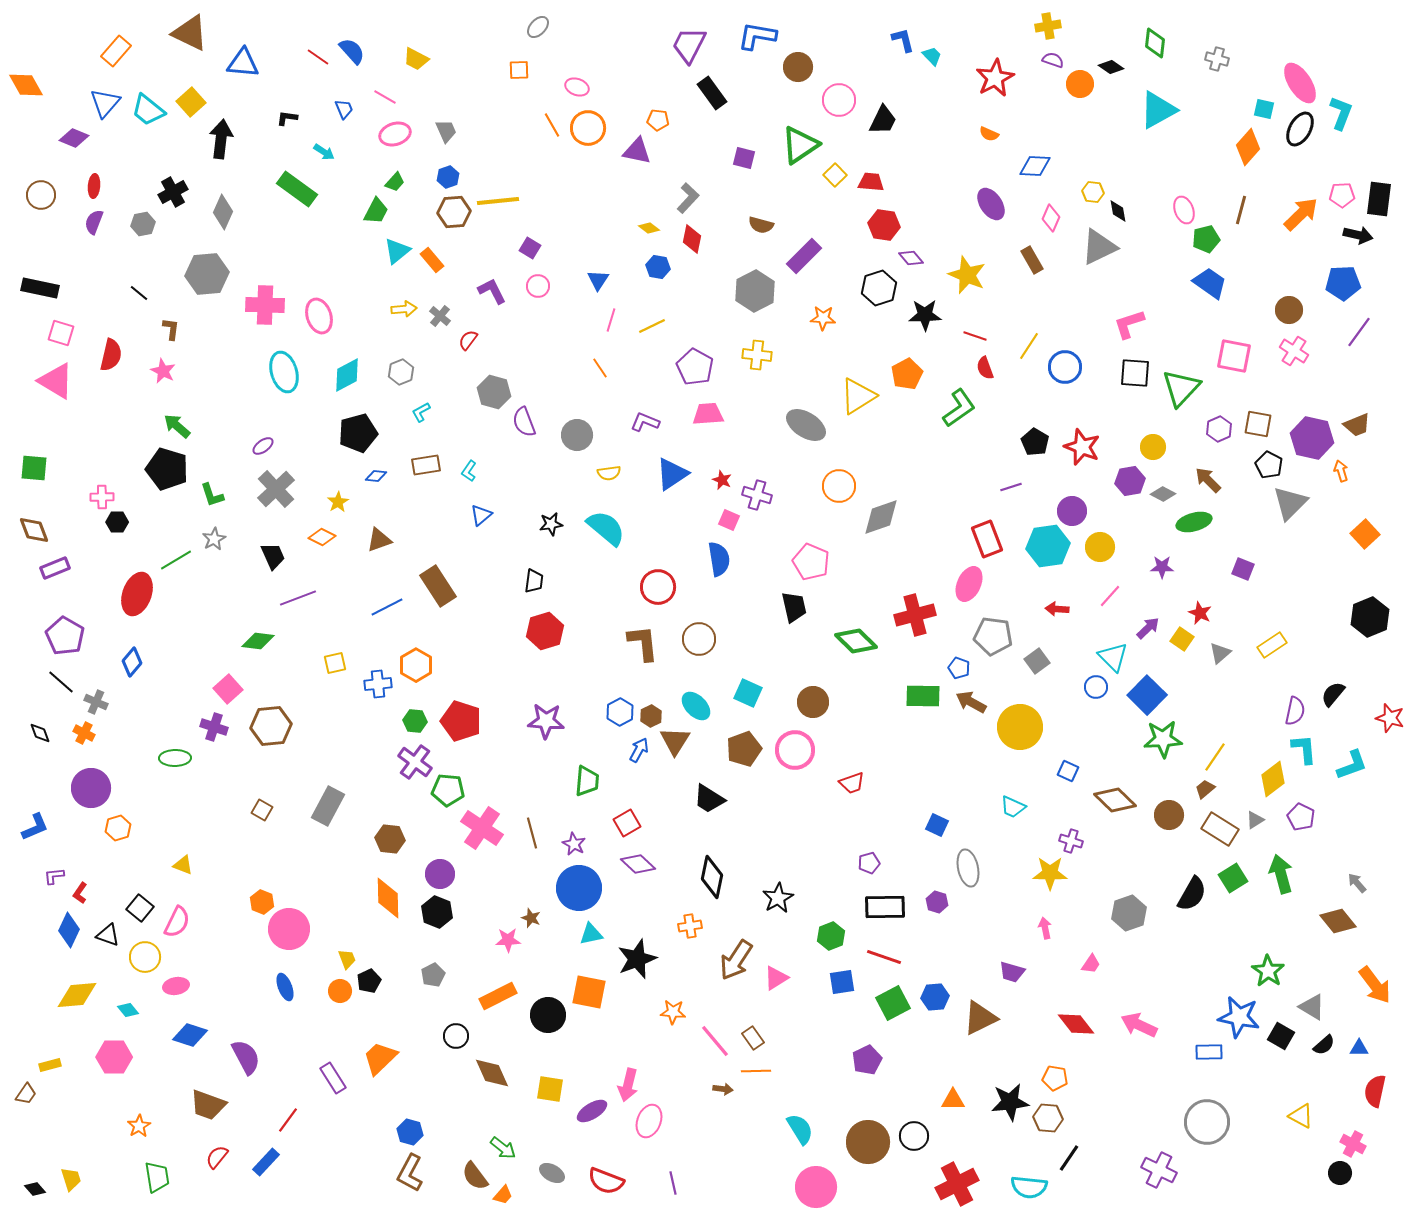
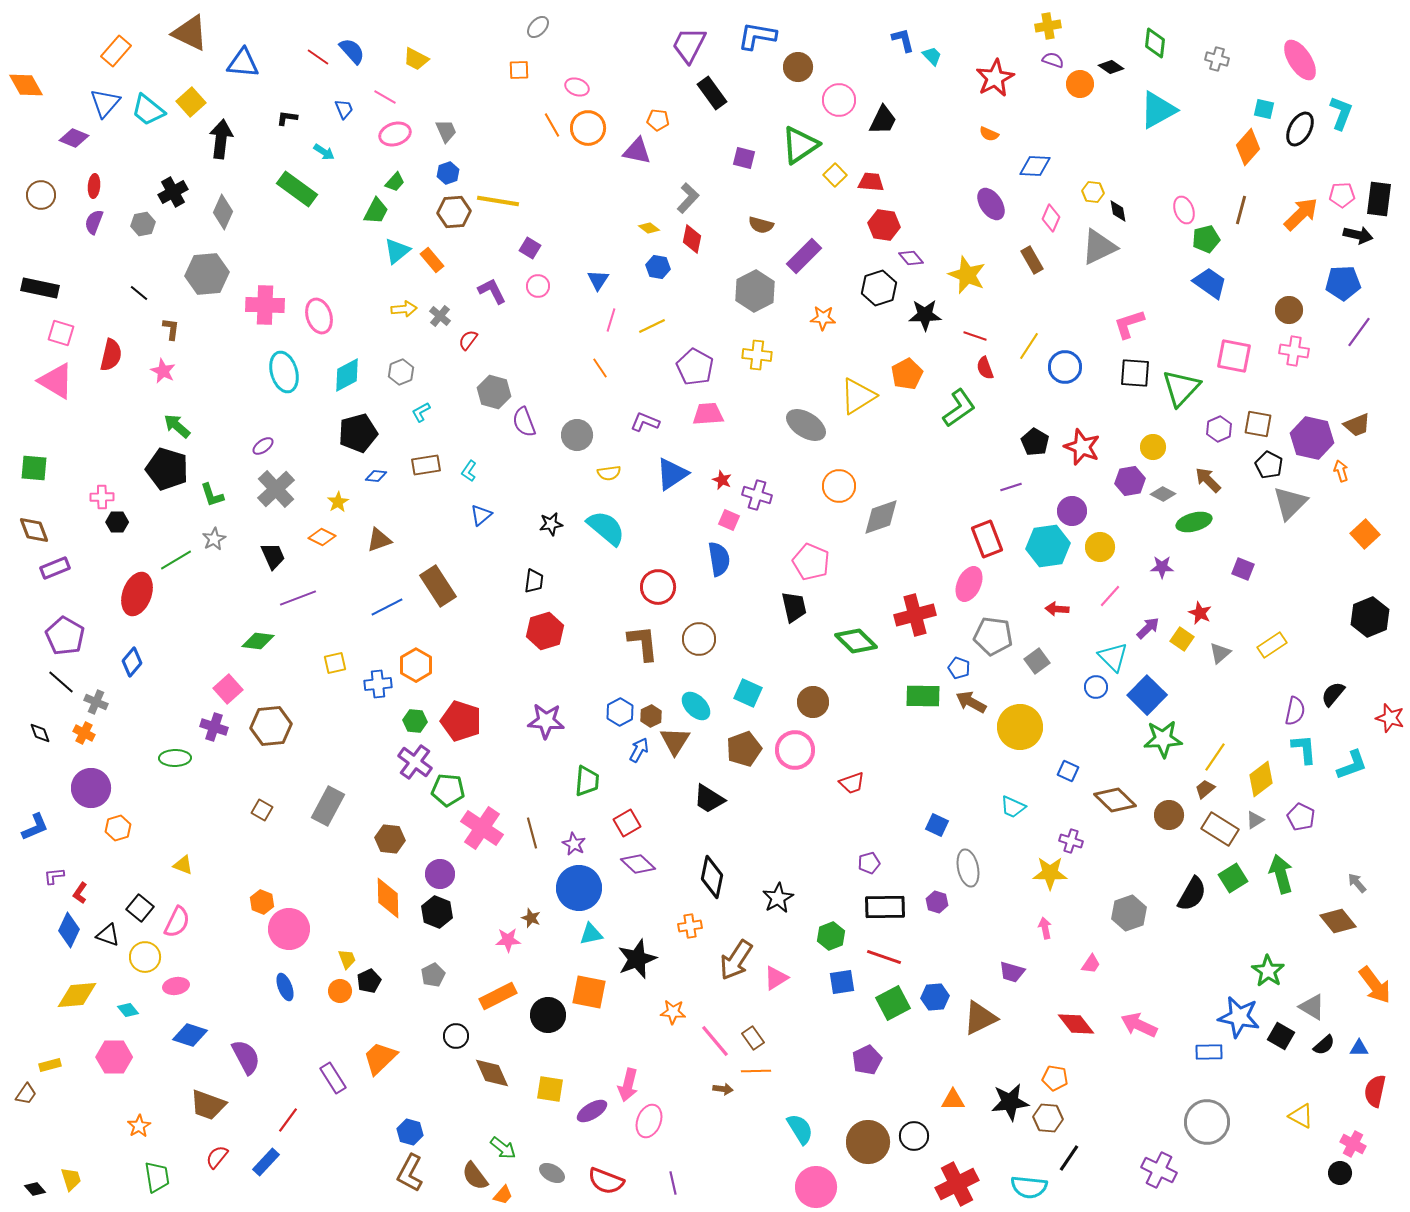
pink ellipse at (1300, 83): moved 23 px up
blue hexagon at (448, 177): moved 4 px up
yellow line at (498, 201): rotated 15 degrees clockwise
pink cross at (1294, 351): rotated 24 degrees counterclockwise
yellow diamond at (1273, 779): moved 12 px left
